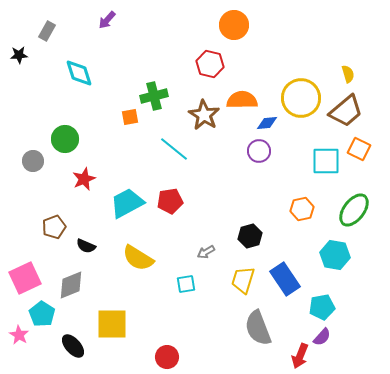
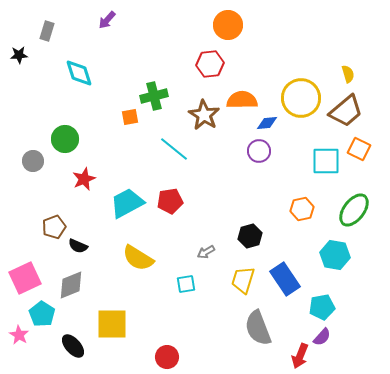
orange circle at (234, 25): moved 6 px left
gray rectangle at (47, 31): rotated 12 degrees counterclockwise
red hexagon at (210, 64): rotated 20 degrees counterclockwise
black semicircle at (86, 246): moved 8 px left
